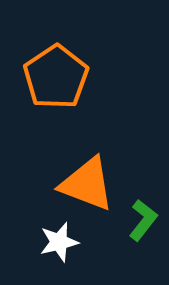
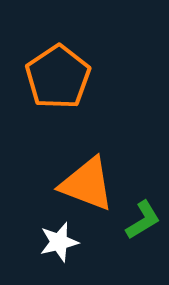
orange pentagon: moved 2 px right
green L-shape: rotated 21 degrees clockwise
